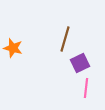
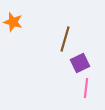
orange star: moved 26 px up
